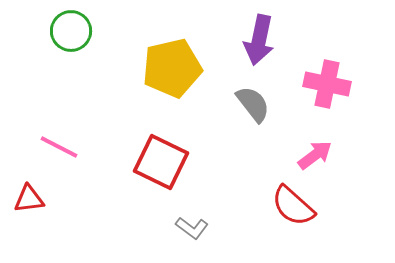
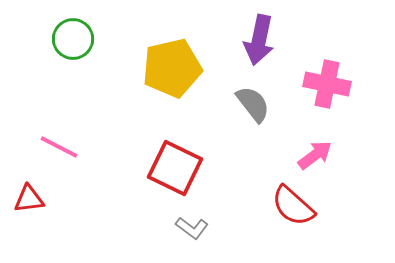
green circle: moved 2 px right, 8 px down
red square: moved 14 px right, 6 px down
